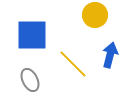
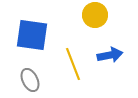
blue square: rotated 8 degrees clockwise
blue arrow: rotated 65 degrees clockwise
yellow line: rotated 24 degrees clockwise
